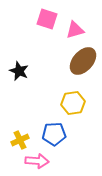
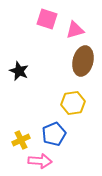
brown ellipse: rotated 28 degrees counterclockwise
blue pentagon: rotated 20 degrees counterclockwise
yellow cross: moved 1 px right
pink arrow: moved 3 px right
